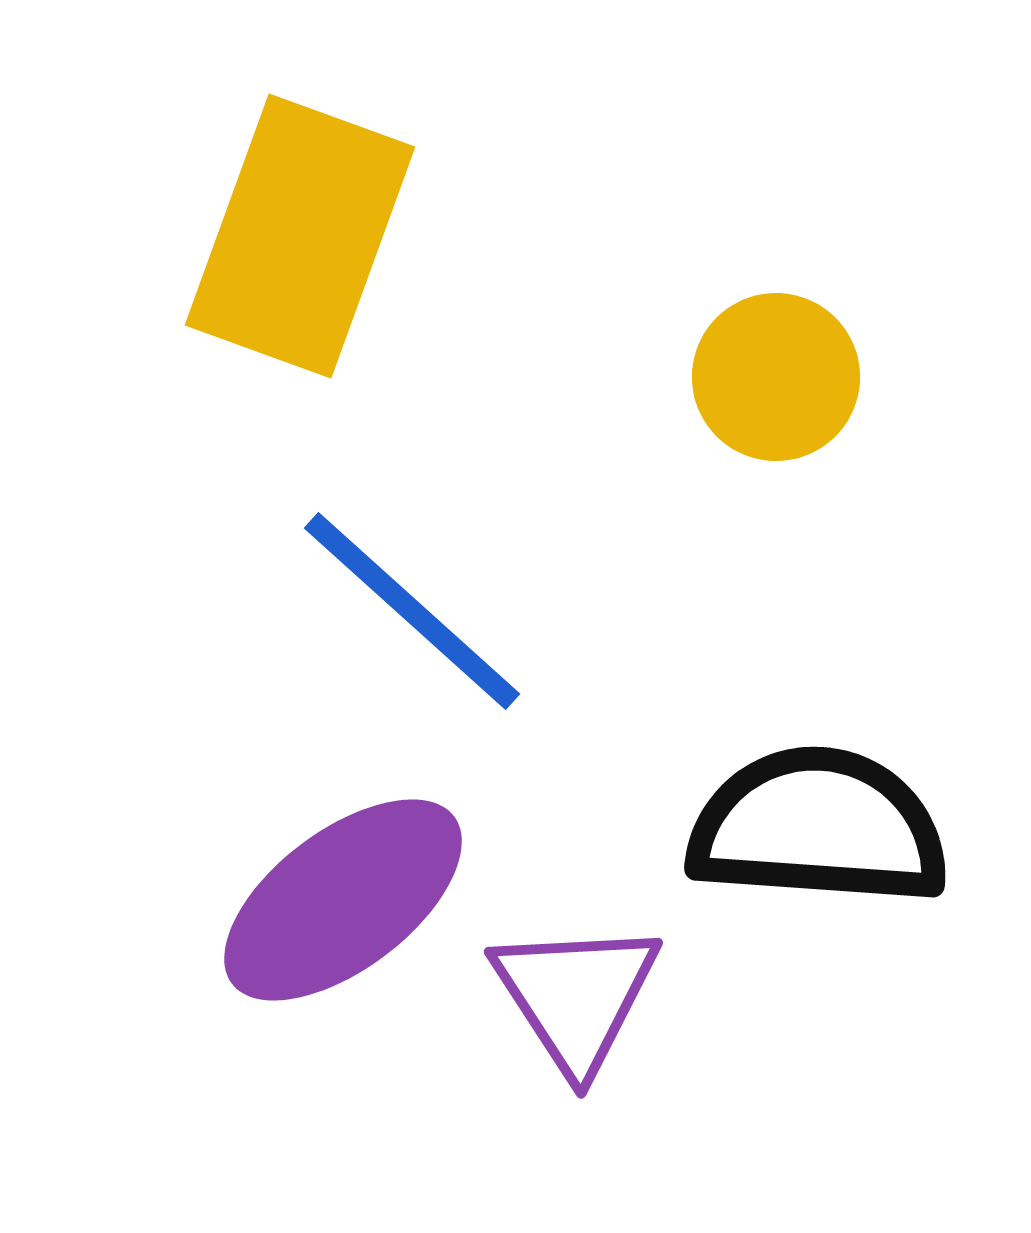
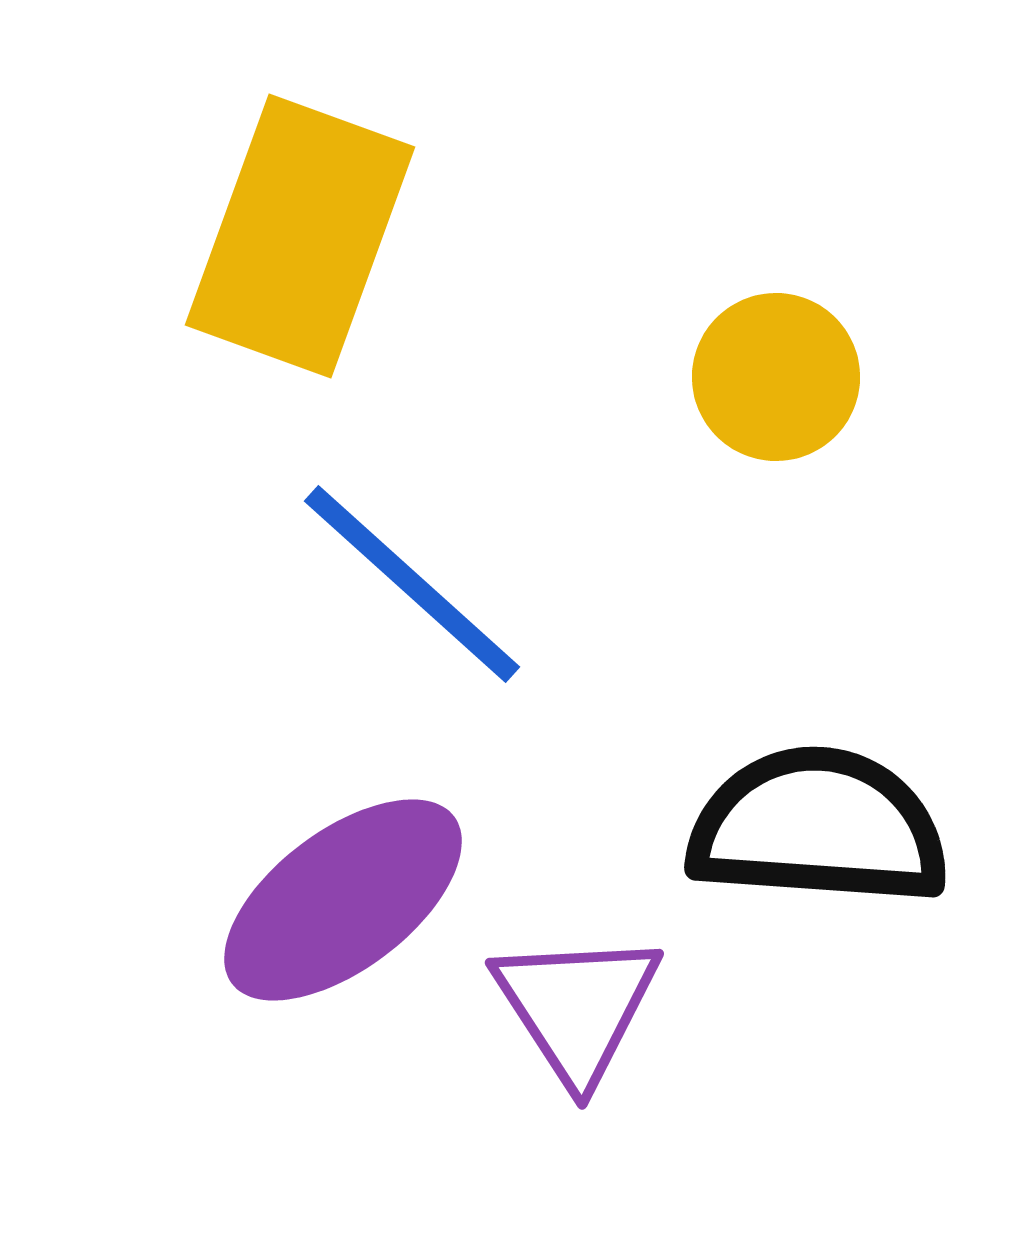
blue line: moved 27 px up
purple triangle: moved 1 px right, 11 px down
